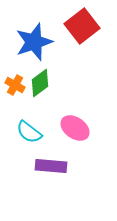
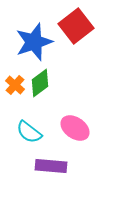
red square: moved 6 px left
orange cross: rotated 12 degrees clockwise
